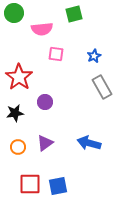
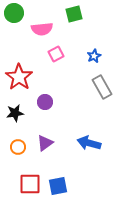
pink square: rotated 35 degrees counterclockwise
